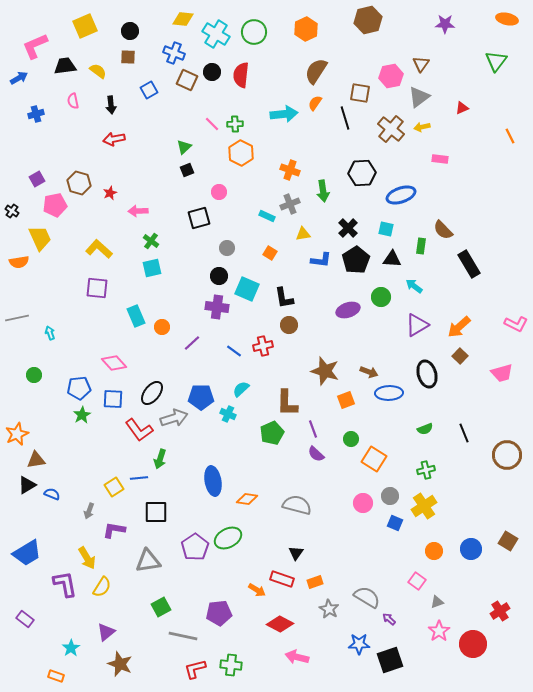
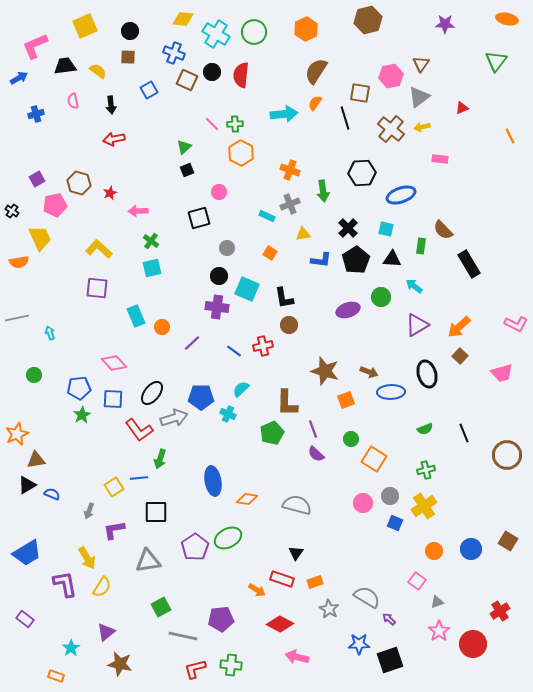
blue ellipse at (389, 393): moved 2 px right, 1 px up
purple L-shape at (114, 530): rotated 20 degrees counterclockwise
purple pentagon at (219, 613): moved 2 px right, 6 px down
brown star at (120, 664): rotated 10 degrees counterclockwise
